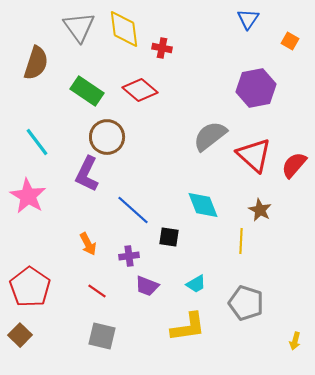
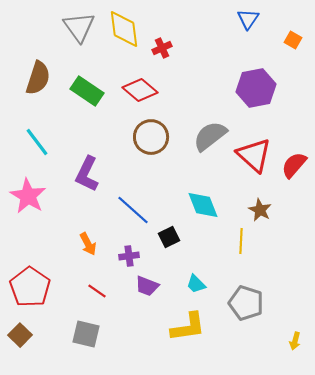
orange square: moved 3 px right, 1 px up
red cross: rotated 36 degrees counterclockwise
brown semicircle: moved 2 px right, 15 px down
brown circle: moved 44 px right
black square: rotated 35 degrees counterclockwise
cyan trapezoid: rotated 75 degrees clockwise
gray square: moved 16 px left, 2 px up
